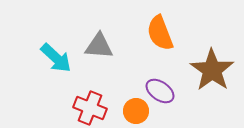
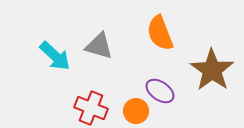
gray triangle: rotated 12 degrees clockwise
cyan arrow: moved 1 px left, 2 px up
red cross: moved 1 px right
